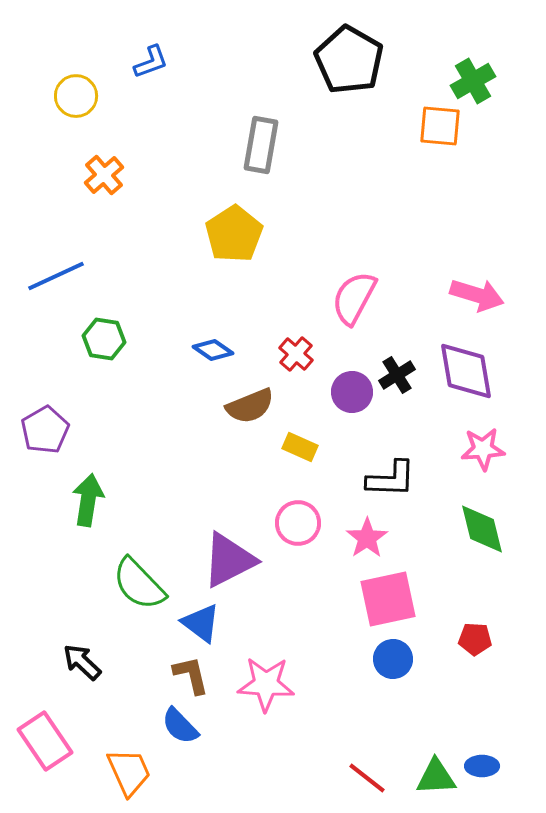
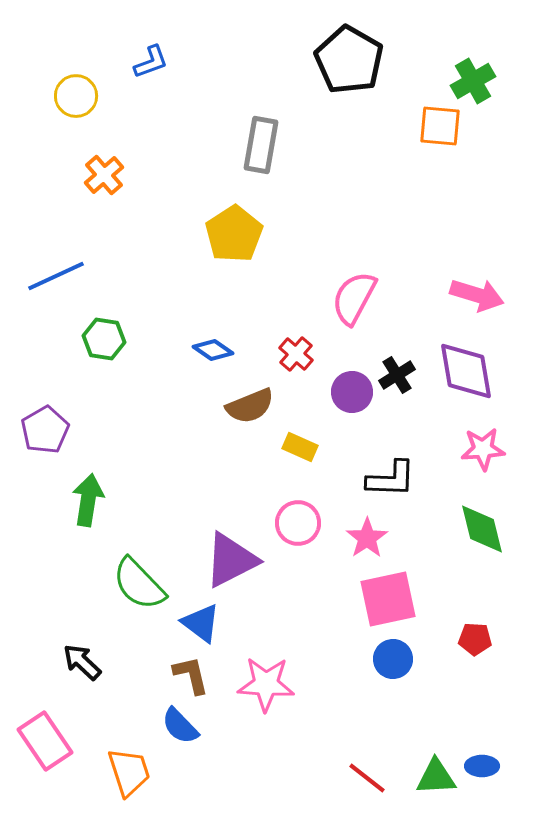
purple triangle at (229, 560): moved 2 px right
orange trapezoid at (129, 772): rotated 6 degrees clockwise
